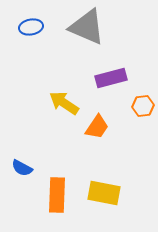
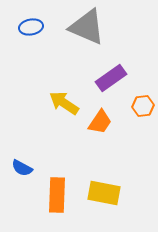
purple rectangle: rotated 20 degrees counterclockwise
orange trapezoid: moved 3 px right, 5 px up
